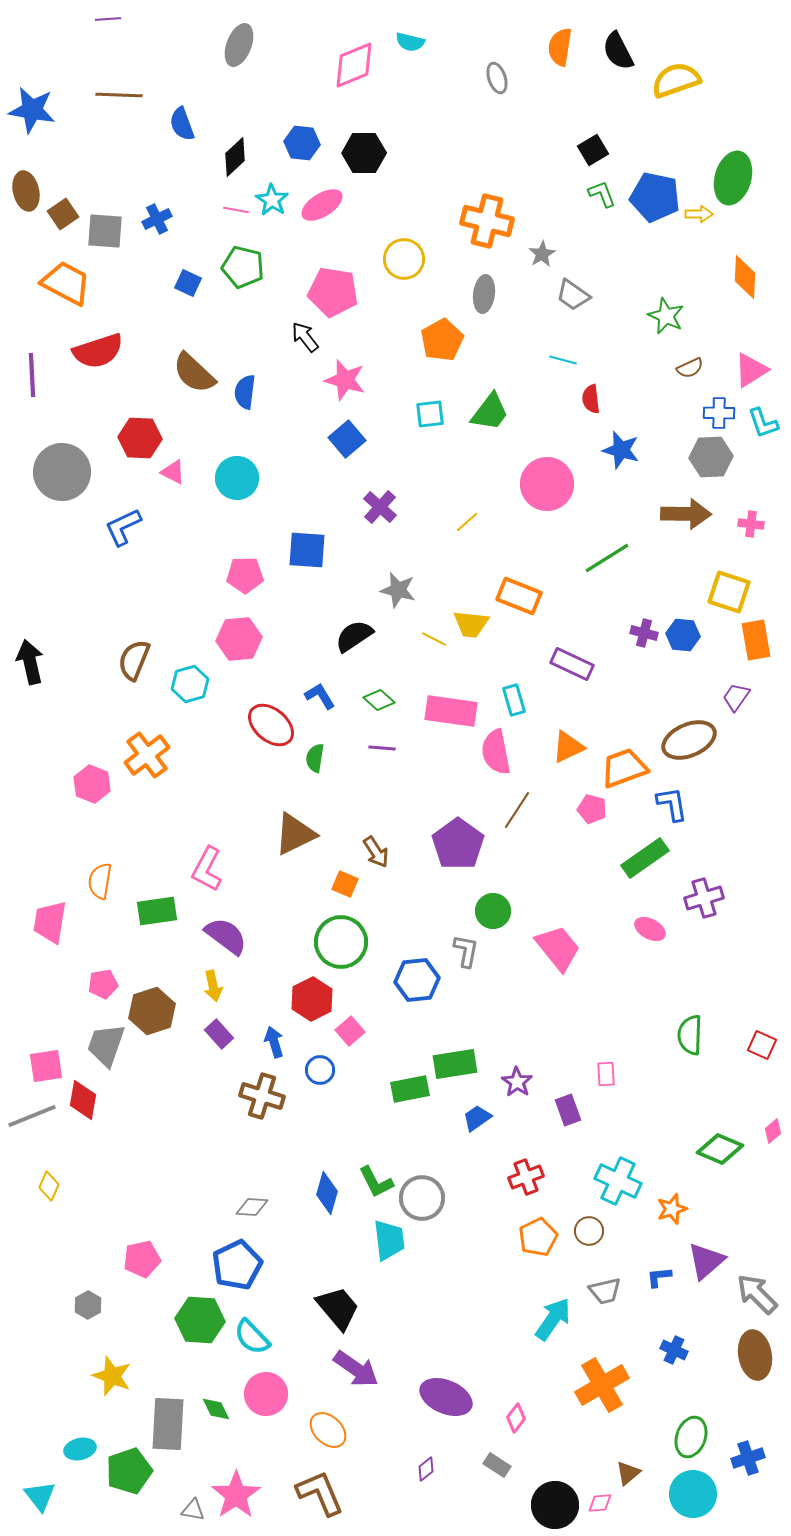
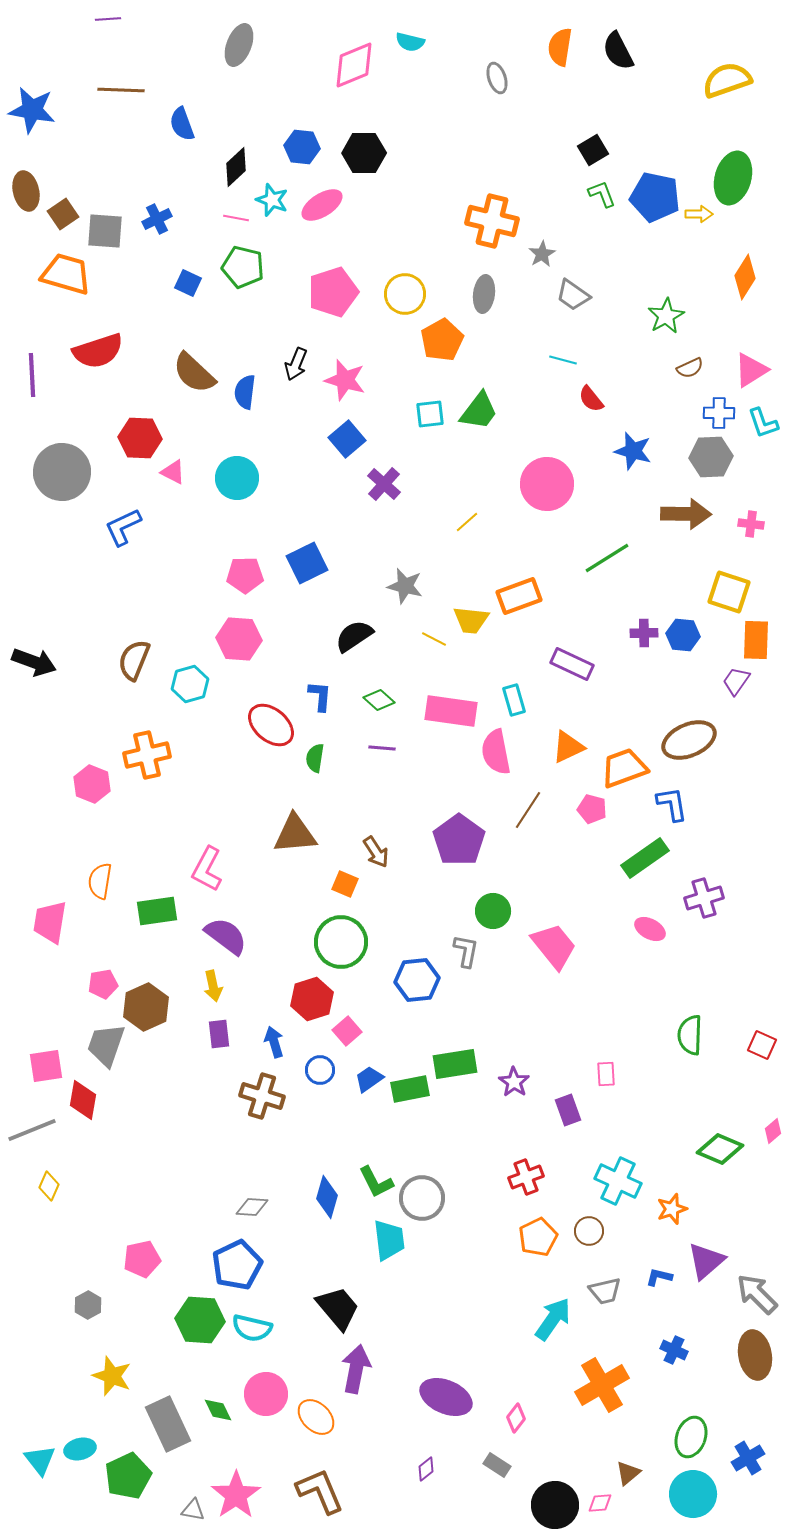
yellow semicircle at (676, 80): moved 51 px right
brown line at (119, 95): moved 2 px right, 5 px up
blue hexagon at (302, 143): moved 4 px down
black diamond at (235, 157): moved 1 px right, 10 px down
cyan star at (272, 200): rotated 12 degrees counterclockwise
pink line at (236, 210): moved 8 px down
orange cross at (487, 221): moved 5 px right
yellow circle at (404, 259): moved 1 px right, 35 px down
orange diamond at (745, 277): rotated 30 degrees clockwise
orange trapezoid at (66, 283): moved 9 px up; rotated 12 degrees counterclockwise
pink pentagon at (333, 292): rotated 27 degrees counterclockwise
green star at (666, 316): rotated 18 degrees clockwise
black arrow at (305, 337): moved 9 px left, 27 px down; rotated 120 degrees counterclockwise
red semicircle at (591, 399): rotated 32 degrees counterclockwise
green trapezoid at (490, 412): moved 11 px left, 1 px up
blue star at (621, 450): moved 12 px right, 1 px down
purple cross at (380, 507): moved 4 px right, 23 px up
blue square at (307, 550): moved 13 px down; rotated 30 degrees counterclockwise
gray star at (398, 590): moved 7 px right, 4 px up
orange rectangle at (519, 596): rotated 42 degrees counterclockwise
yellow trapezoid at (471, 624): moved 4 px up
purple cross at (644, 633): rotated 16 degrees counterclockwise
pink hexagon at (239, 639): rotated 9 degrees clockwise
orange rectangle at (756, 640): rotated 12 degrees clockwise
black arrow at (30, 662): moved 4 px right; rotated 123 degrees clockwise
blue L-shape at (320, 696): rotated 36 degrees clockwise
purple trapezoid at (736, 697): moved 16 px up
orange cross at (147, 755): rotated 24 degrees clockwise
brown line at (517, 810): moved 11 px right
brown triangle at (295, 834): rotated 21 degrees clockwise
purple pentagon at (458, 844): moved 1 px right, 4 px up
pink trapezoid at (558, 948): moved 4 px left, 2 px up
red hexagon at (312, 999): rotated 9 degrees clockwise
brown hexagon at (152, 1011): moved 6 px left, 4 px up; rotated 6 degrees counterclockwise
pink square at (350, 1031): moved 3 px left
purple rectangle at (219, 1034): rotated 36 degrees clockwise
purple star at (517, 1082): moved 3 px left
gray line at (32, 1116): moved 14 px down
blue trapezoid at (477, 1118): moved 108 px left, 39 px up
blue diamond at (327, 1193): moved 4 px down
blue L-shape at (659, 1277): rotated 20 degrees clockwise
cyan semicircle at (252, 1337): moved 9 px up; rotated 33 degrees counterclockwise
purple arrow at (356, 1369): rotated 114 degrees counterclockwise
green diamond at (216, 1409): moved 2 px right, 1 px down
gray rectangle at (168, 1424): rotated 28 degrees counterclockwise
orange ellipse at (328, 1430): moved 12 px left, 13 px up
blue cross at (748, 1458): rotated 12 degrees counterclockwise
green pentagon at (129, 1471): moved 1 px left, 5 px down; rotated 6 degrees counterclockwise
brown L-shape at (320, 1493): moved 2 px up
cyan triangle at (40, 1496): moved 36 px up
